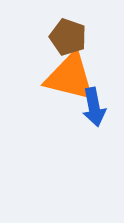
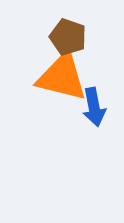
orange triangle: moved 8 px left
